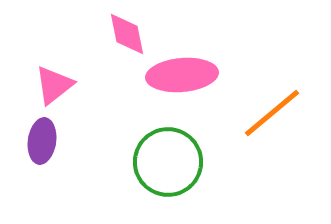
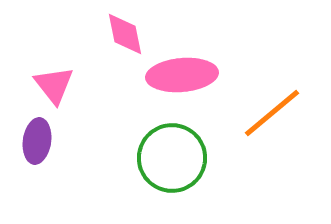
pink diamond: moved 2 px left
pink triangle: rotated 30 degrees counterclockwise
purple ellipse: moved 5 px left
green circle: moved 4 px right, 4 px up
